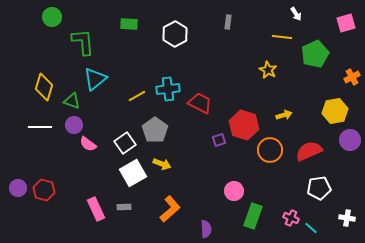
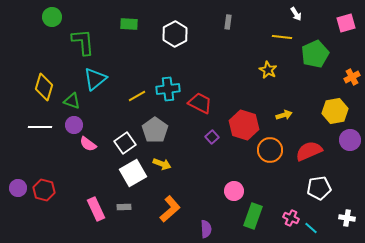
purple square at (219, 140): moved 7 px left, 3 px up; rotated 24 degrees counterclockwise
